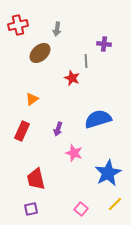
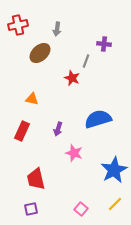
gray line: rotated 24 degrees clockwise
orange triangle: rotated 48 degrees clockwise
blue star: moved 6 px right, 3 px up
